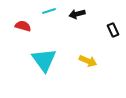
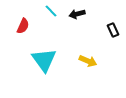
cyan line: moved 2 px right; rotated 64 degrees clockwise
red semicircle: rotated 98 degrees clockwise
